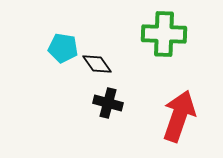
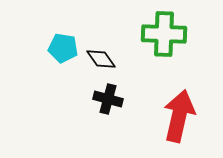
black diamond: moved 4 px right, 5 px up
black cross: moved 4 px up
red arrow: rotated 6 degrees counterclockwise
